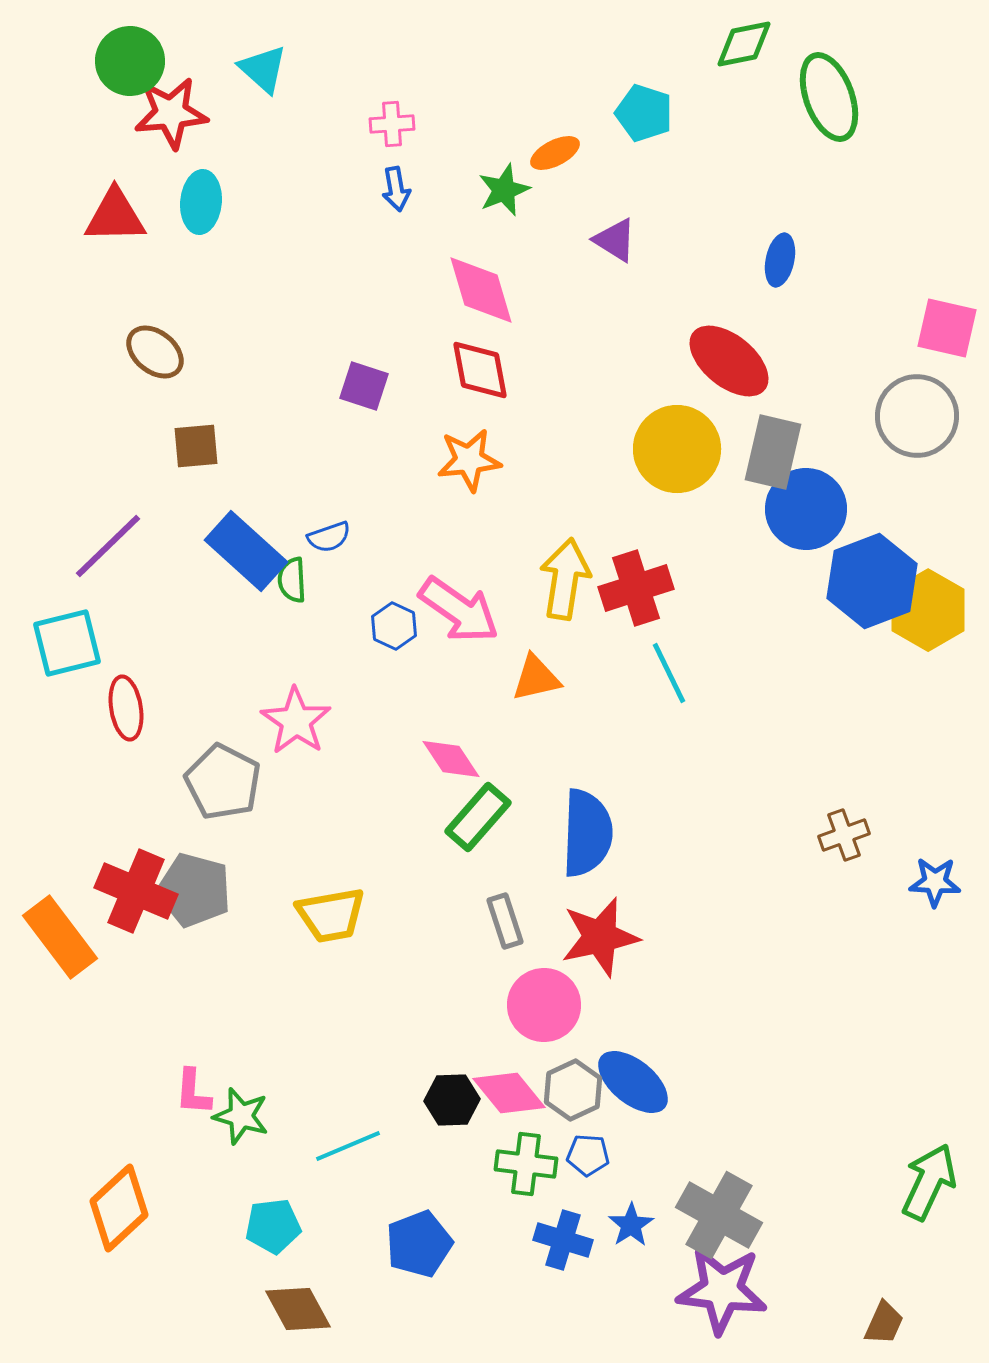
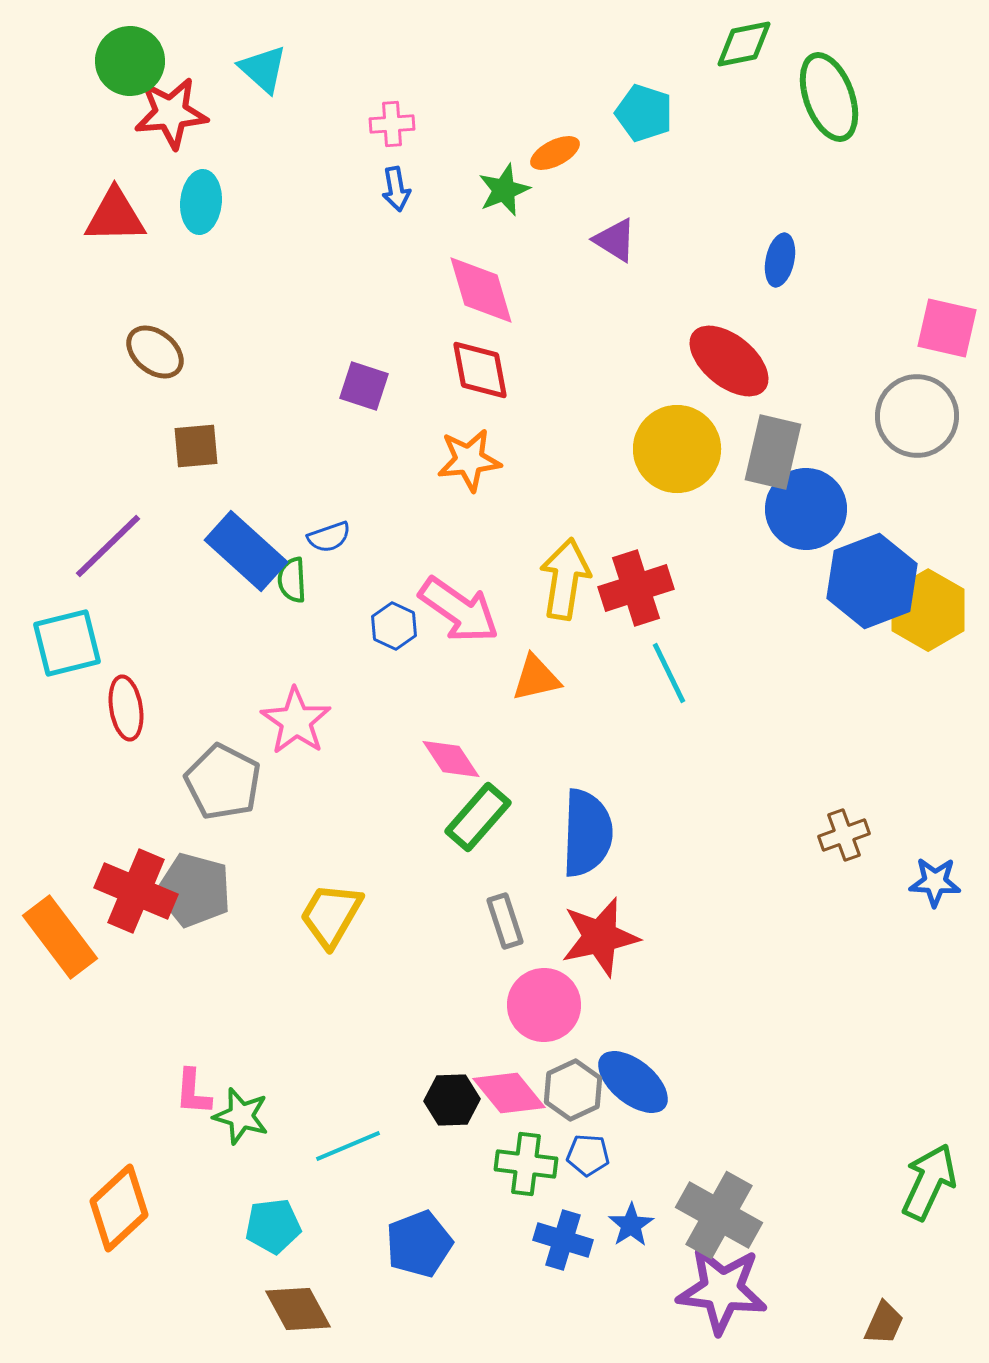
yellow trapezoid at (331, 915): rotated 130 degrees clockwise
